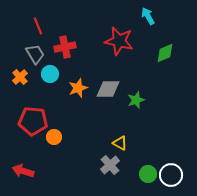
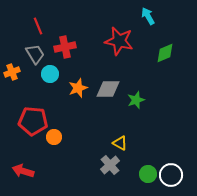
orange cross: moved 8 px left, 5 px up; rotated 21 degrees clockwise
